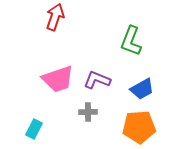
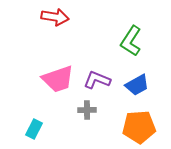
red arrow: rotated 80 degrees clockwise
green L-shape: rotated 12 degrees clockwise
blue trapezoid: moved 5 px left, 4 px up
gray cross: moved 1 px left, 2 px up
